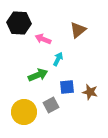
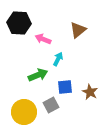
blue square: moved 2 px left
brown star: rotated 14 degrees clockwise
